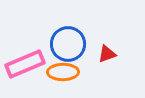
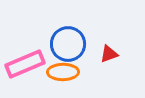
red triangle: moved 2 px right
